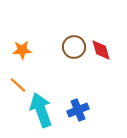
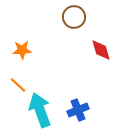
brown circle: moved 30 px up
cyan arrow: moved 1 px left
